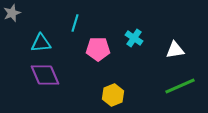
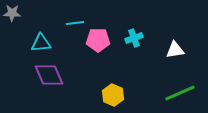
gray star: rotated 24 degrees clockwise
cyan line: rotated 66 degrees clockwise
cyan cross: rotated 36 degrees clockwise
pink pentagon: moved 9 px up
purple diamond: moved 4 px right
green line: moved 7 px down
yellow hexagon: rotated 15 degrees counterclockwise
